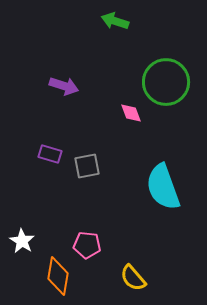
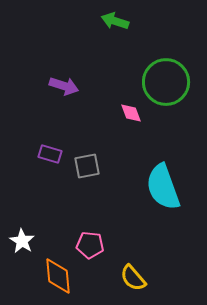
pink pentagon: moved 3 px right
orange diamond: rotated 15 degrees counterclockwise
